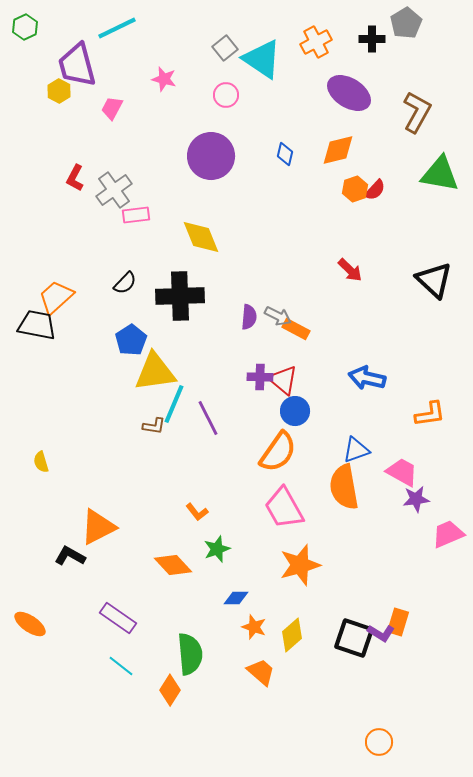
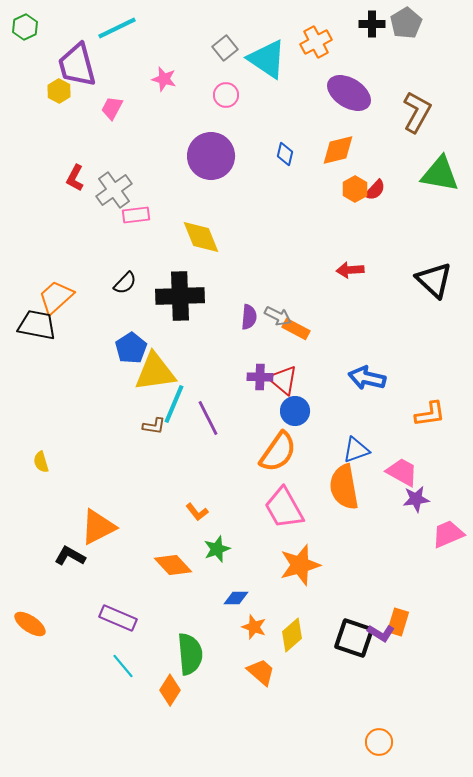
black cross at (372, 39): moved 15 px up
cyan triangle at (262, 59): moved 5 px right
orange hexagon at (355, 189): rotated 10 degrees counterclockwise
red arrow at (350, 270): rotated 132 degrees clockwise
blue pentagon at (131, 340): moved 8 px down
purple rectangle at (118, 618): rotated 12 degrees counterclockwise
cyan line at (121, 666): moved 2 px right; rotated 12 degrees clockwise
